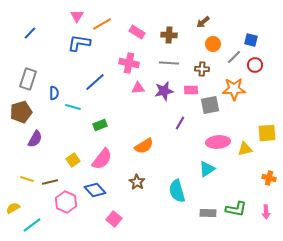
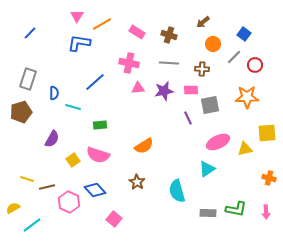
brown cross at (169, 35): rotated 14 degrees clockwise
blue square at (251, 40): moved 7 px left, 6 px up; rotated 24 degrees clockwise
orange star at (234, 89): moved 13 px right, 8 px down
purple line at (180, 123): moved 8 px right, 5 px up; rotated 56 degrees counterclockwise
green rectangle at (100, 125): rotated 16 degrees clockwise
purple semicircle at (35, 139): moved 17 px right
pink ellipse at (218, 142): rotated 20 degrees counterclockwise
pink semicircle at (102, 159): moved 4 px left, 4 px up; rotated 70 degrees clockwise
brown line at (50, 182): moved 3 px left, 5 px down
pink hexagon at (66, 202): moved 3 px right
